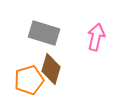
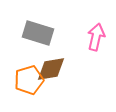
gray rectangle: moved 6 px left
brown diamond: rotated 64 degrees clockwise
